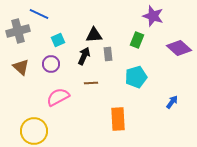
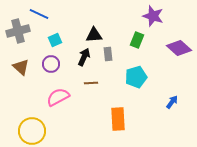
cyan square: moved 3 px left
black arrow: moved 1 px down
yellow circle: moved 2 px left
